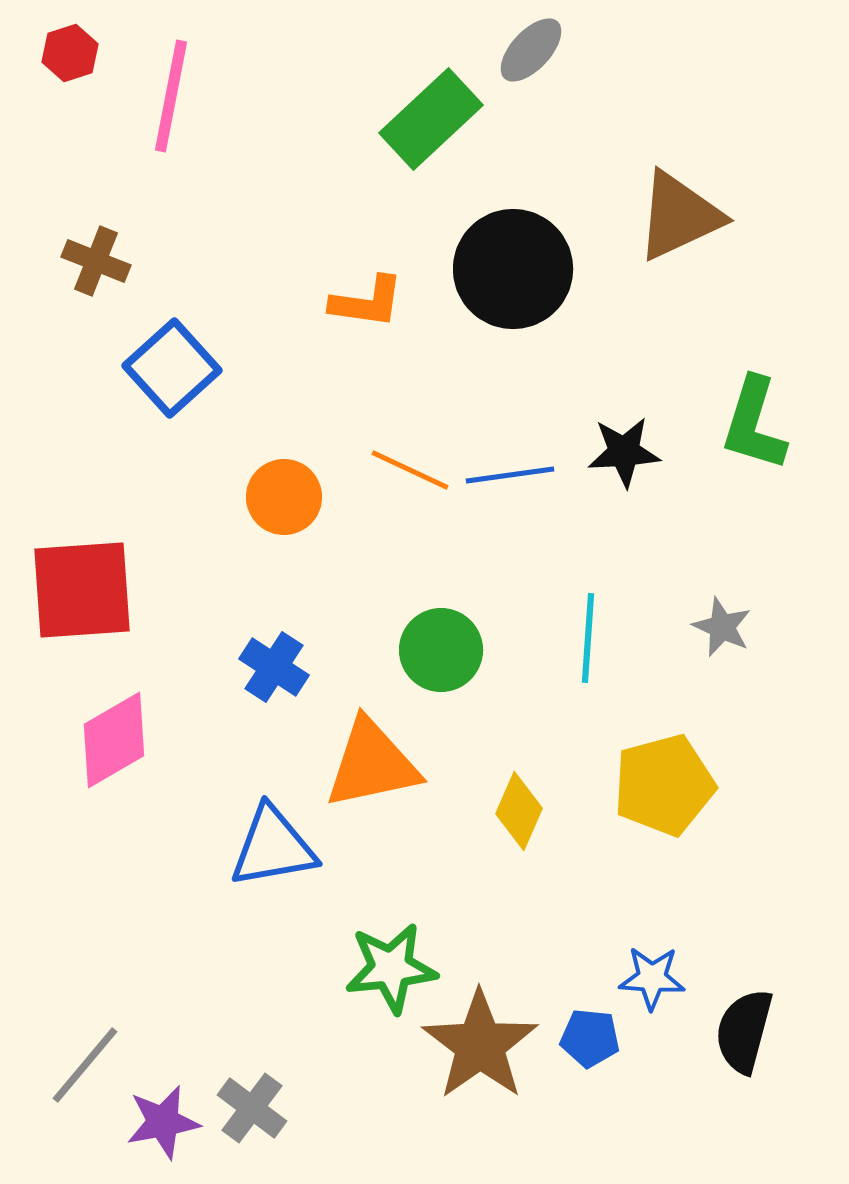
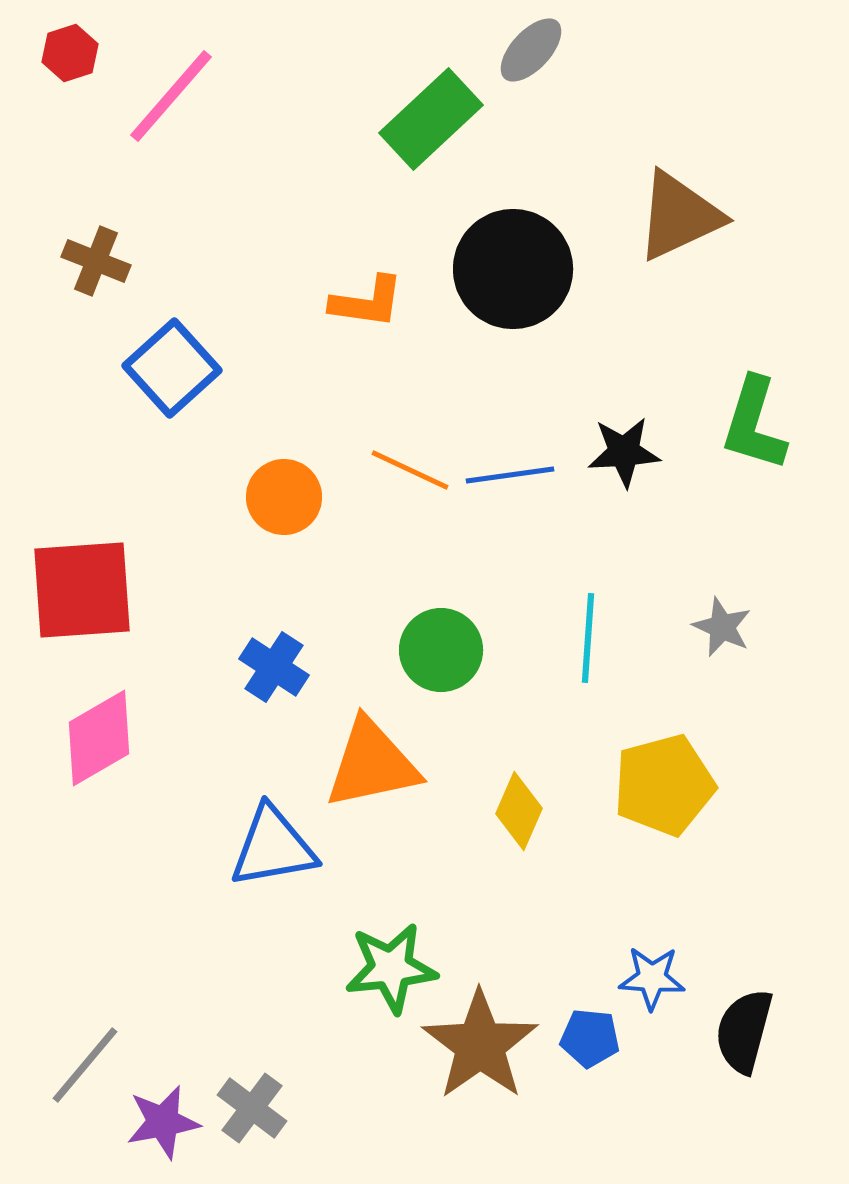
pink line: rotated 30 degrees clockwise
pink diamond: moved 15 px left, 2 px up
